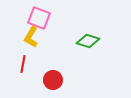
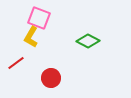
green diamond: rotated 10 degrees clockwise
red line: moved 7 px left, 1 px up; rotated 42 degrees clockwise
red circle: moved 2 px left, 2 px up
